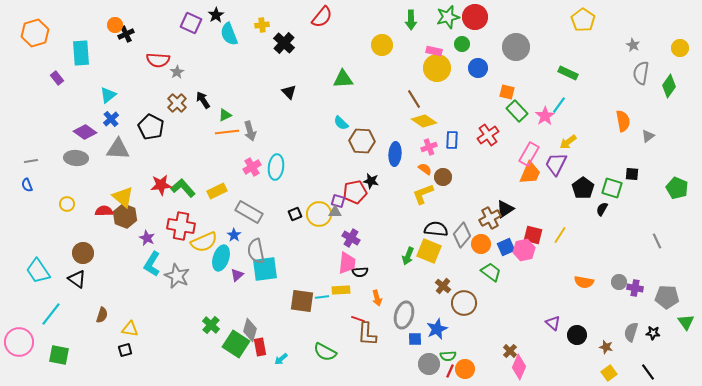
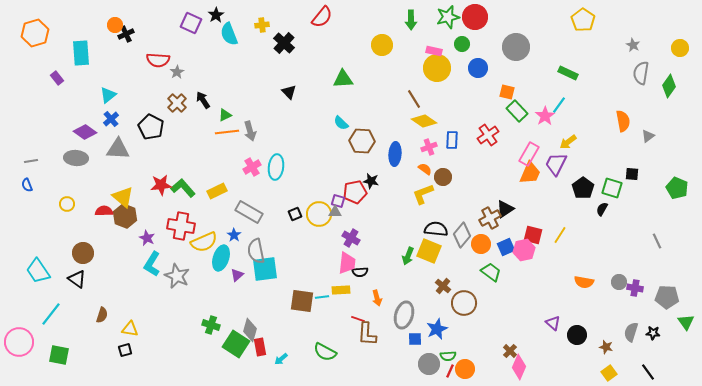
green cross at (211, 325): rotated 24 degrees counterclockwise
